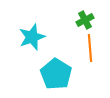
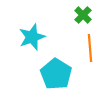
green cross: moved 2 px left, 5 px up; rotated 18 degrees counterclockwise
